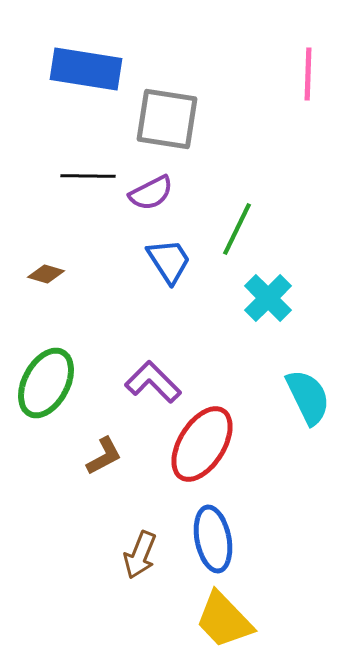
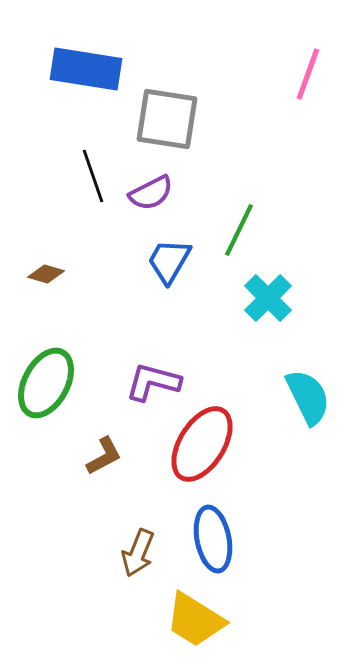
pink line: rotated 18 degrees clockwise
black line: moved 5 px right; rotated 70 degrees clockwise
green line: moved 2 px right, 1 px down
blue trapezoid: rotated 117 degrees counterclockwise
purple L-shape: rotated 30 degrees counterclockwise
brown arrow: moved 2 px left, 2 px up
yellow trapezoid: moved 29 px left; rotated 14 degrees counterclockwise
